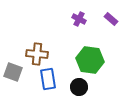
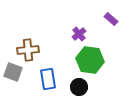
purple cross: moved 15 px down; rotated 24 degrees clockwise
brown cross: moved 9 px left, 4 px up; rotated 10 degrees counterclockwise
